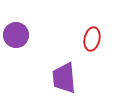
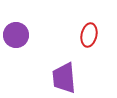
red ellipse: moved 3 px left, 4 px up
